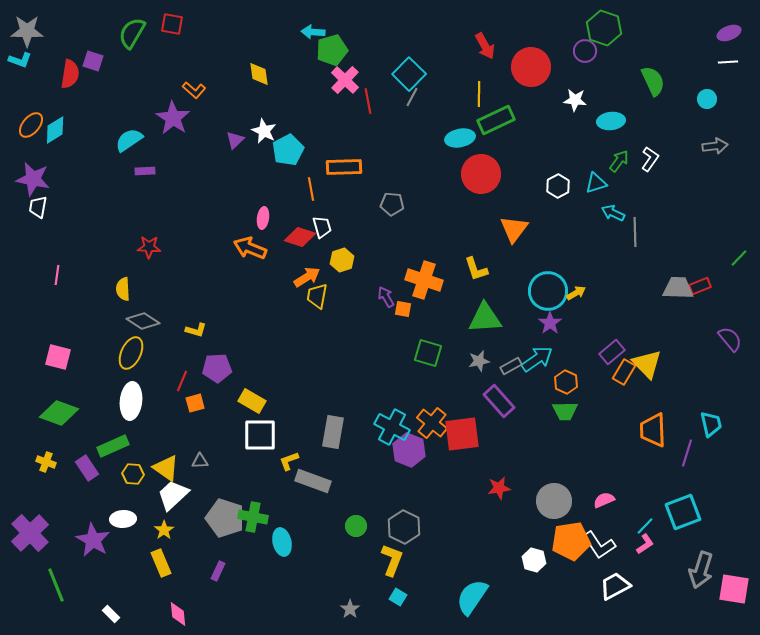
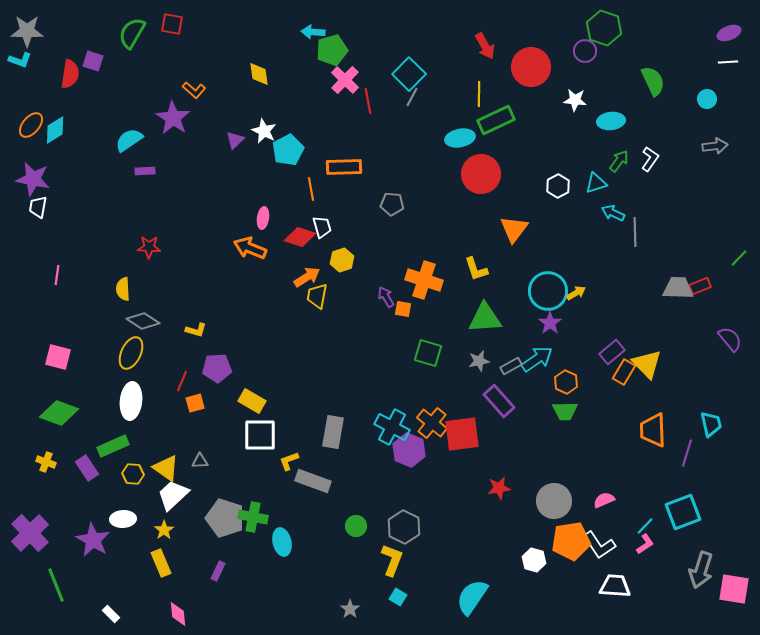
white trapezoid at (615, 586): rotated 32 degrees clockwise
